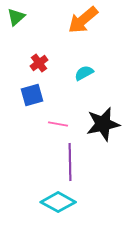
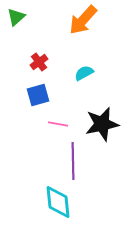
orange arrow: rotated 8 degrees counterclockwise
red cross: moved 1 px up
blue square: moved 6 px right
black star: moved 1 px left
purple line: moved 3 px right, 1 px up
cyan diamond: rotated 56 degrees clockwise
